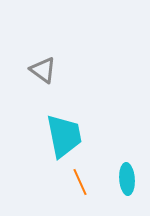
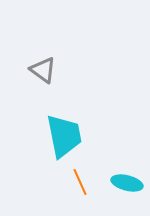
cyan ellipse: moved 4 px down; rotated 72 degrees counterclockwise
